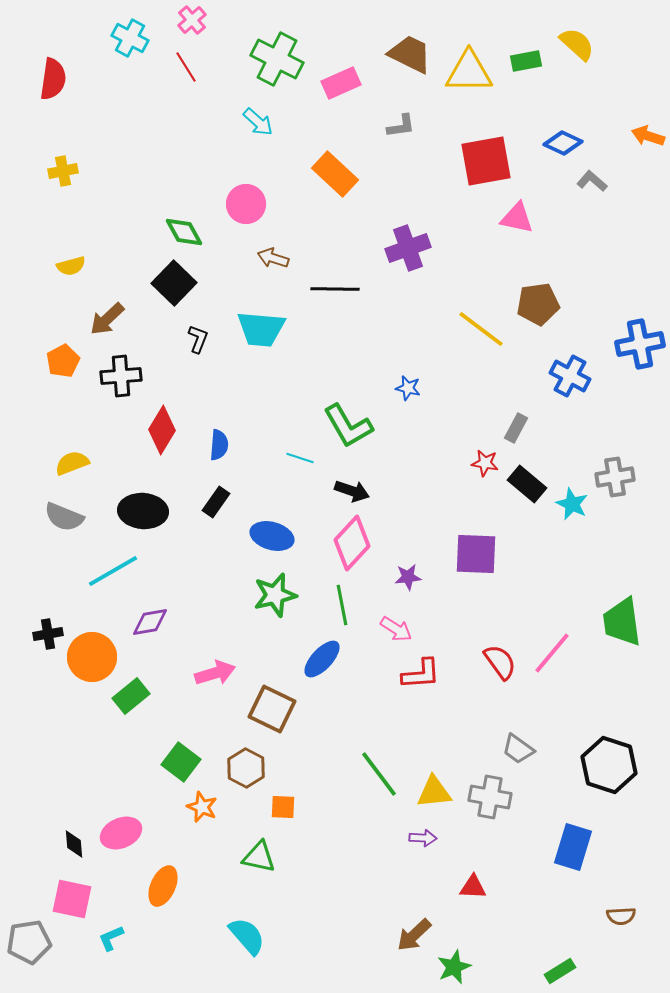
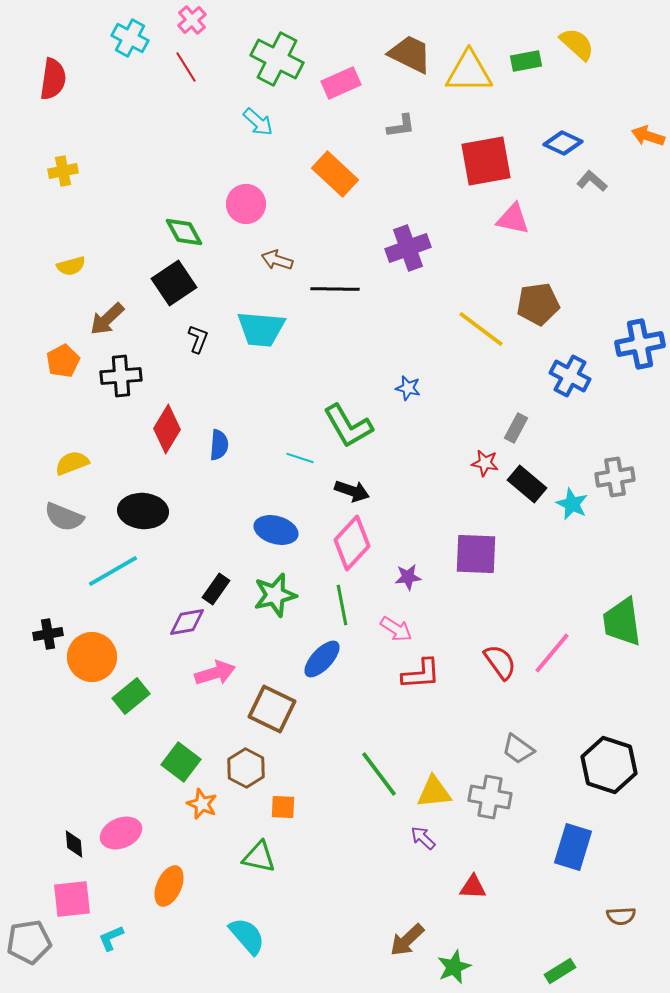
pink triangle at (517, 218): moved 4 px left, 1 px down
brown arrow at (273, 258): moved 4 px right, 2 px down
black square at (174, 283): rotated 12 degrees clockwise
red diamond at (162, 430): moved 5 px right, 1 px up
black rectangle at (216, 502): moved 87 px down
blue ellipse at (272, 536): moved 4 px right, 6 px up
purple diamond at (150, 622): moved 37 px right
orange star at (202, 807): moved 3 px up
purple arrow at (423, 838): rotated 140 degrees counterclockwise
orange ellipse at (163, 886): moved 6 px right
pink square at (72, 899): rotated 18 degrees counterclockwise
brown arrow at (414, 935): moved 7 px left, 5 px down
